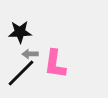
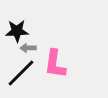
black star: moved 3 px left, 1 px up
gray arrow: moved 2 px left, 6 px up
